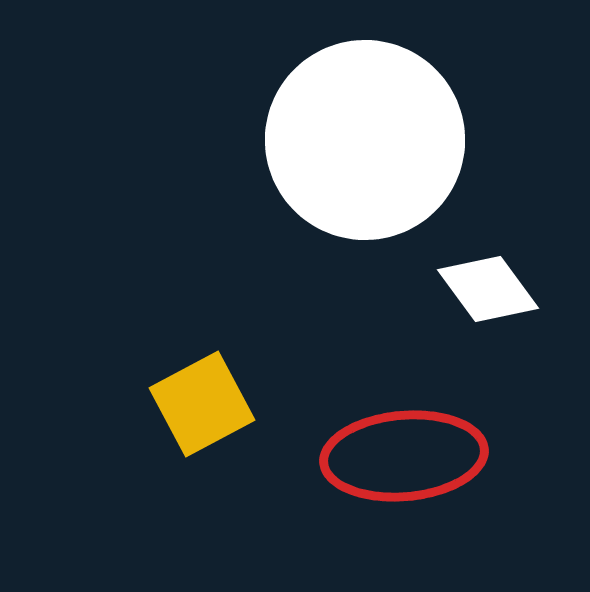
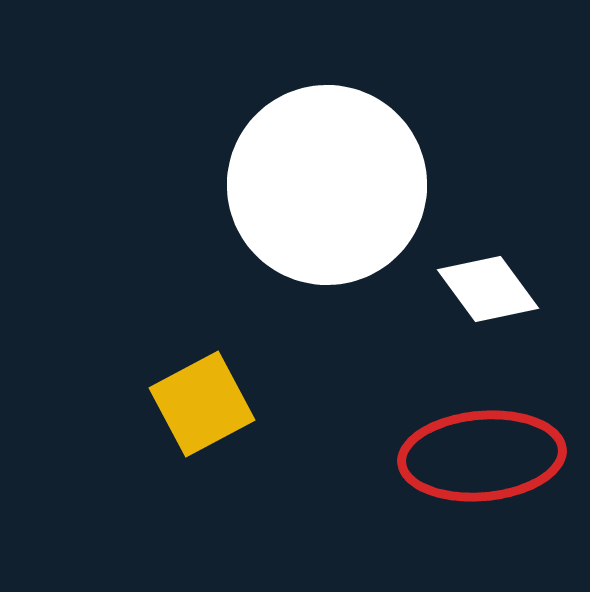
white circle: moved 38 px left, 45 px down
red ellipse: moved 78 px right
